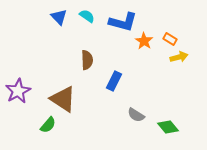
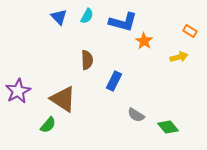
cyan semicircle: rotated 84 degrees clockwise
orange rectangle: moved 20 px right, 8 px up
